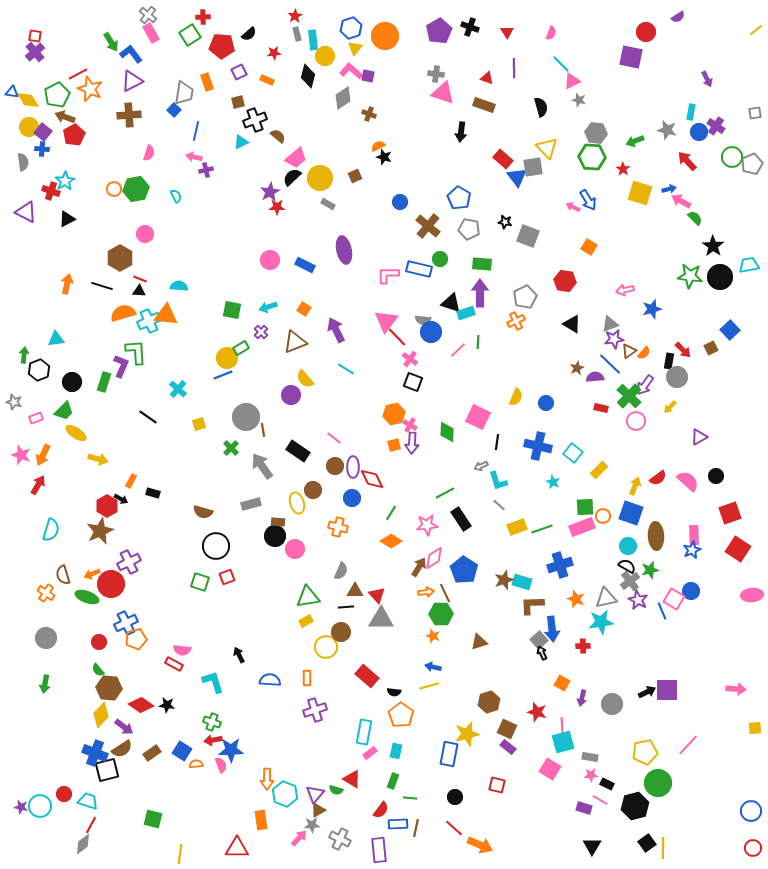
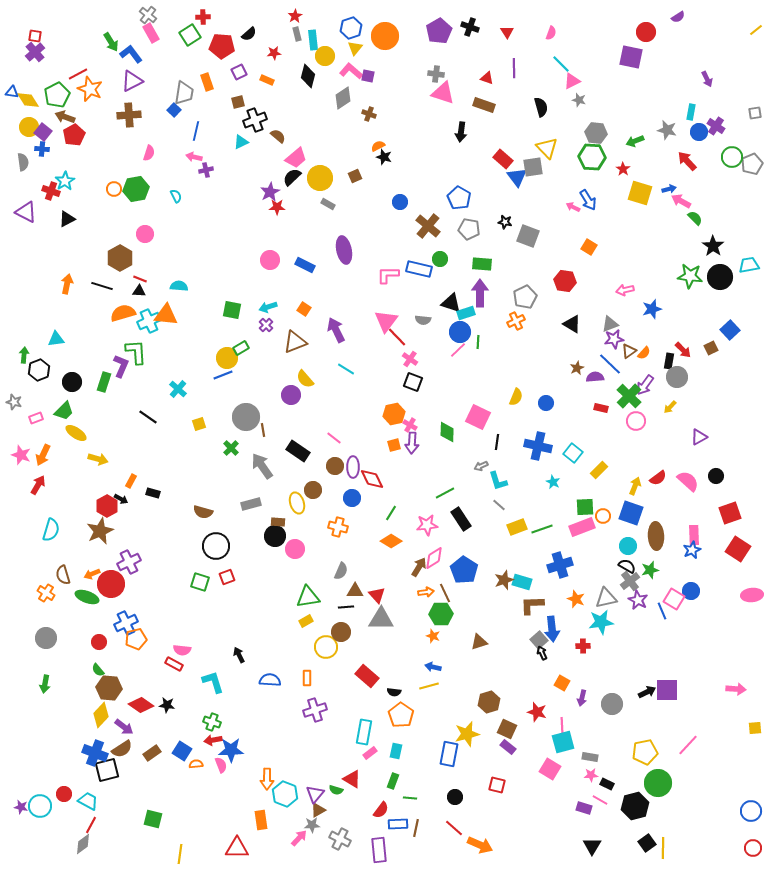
purple cross at (261, 332): moved 5 px right, 7 px up
blue circle at (431, 332): moved 29 px right
cyan trapezoid at (88, 801): rotated 10 degrees clockwise
